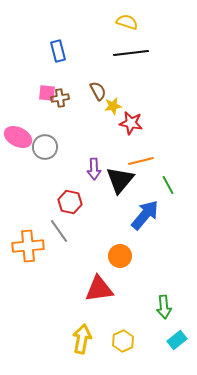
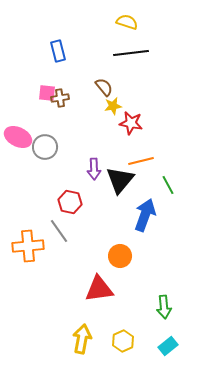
brown semicircle: moved 6 px right, 4 px up; rotated 12 degrees counterclockwise
blue arrow: rotated 20 degrees counterclockwise
cyan rectangle: moved 9 px left, 6 px down
